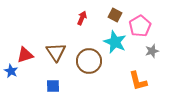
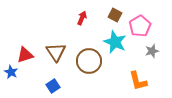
blue star: moved 1 px down
blue square: rotated 32 degrees counterclockwise
